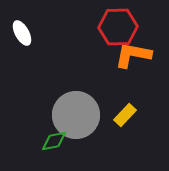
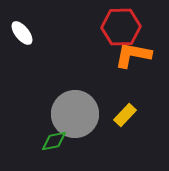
red hexagon: moved 3 px right
white ellipse: rotated 10 degrees counterclockwise
gray circle: moved 1 px left, 1 px up
